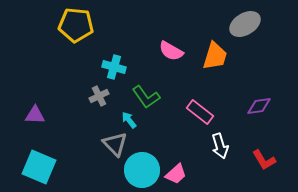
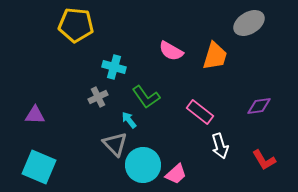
gray ellipse: moved 4 px right, 1 px up
gray cross: moved 1 px left, 1 px down
cyan circle: moved 1 px right, 5 px up
